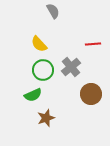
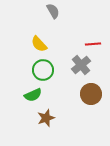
gray cross: moved 10 px right, 2 px up
